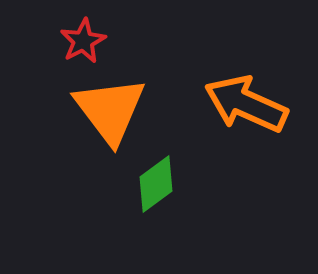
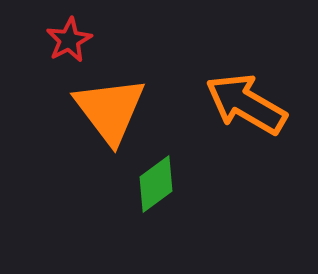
red star: moved 14 px left, 1 px up
orange arrow: rotated 6 degrees clockwise
